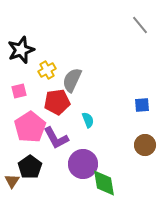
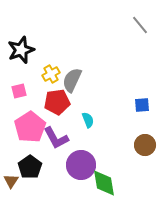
yellow cross: moved 4 px right, 4 px down
purple circle: moved 2 px left, 1 px down
brown triangle: moved 1 px left
